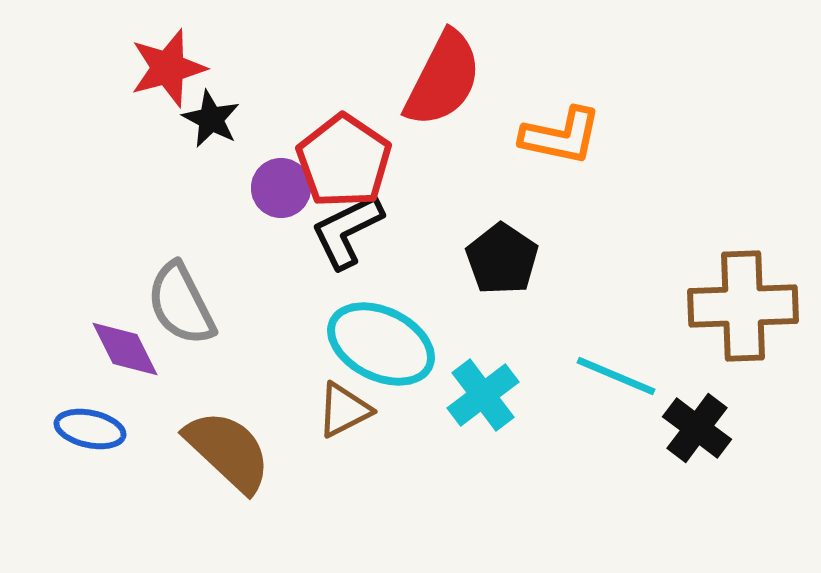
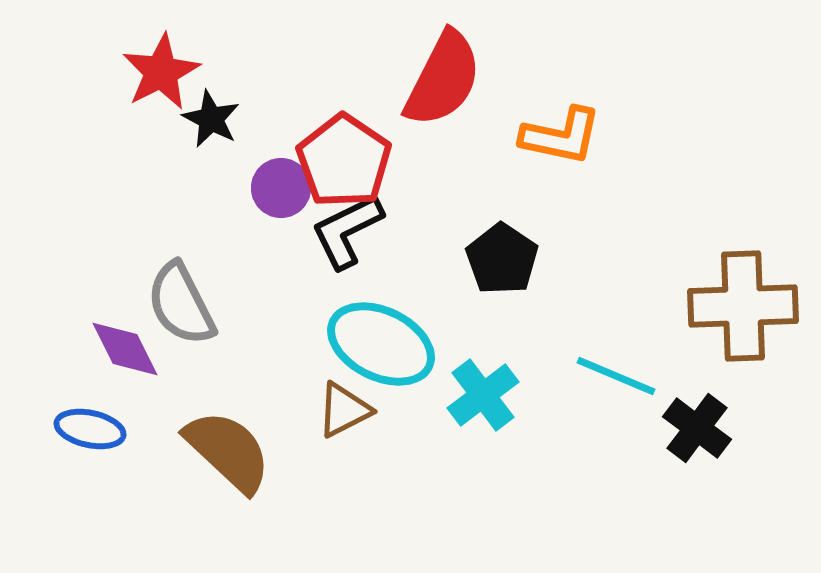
red star: moved 7 px left, 4 px down; rotated 12 degrees counterclockwise
